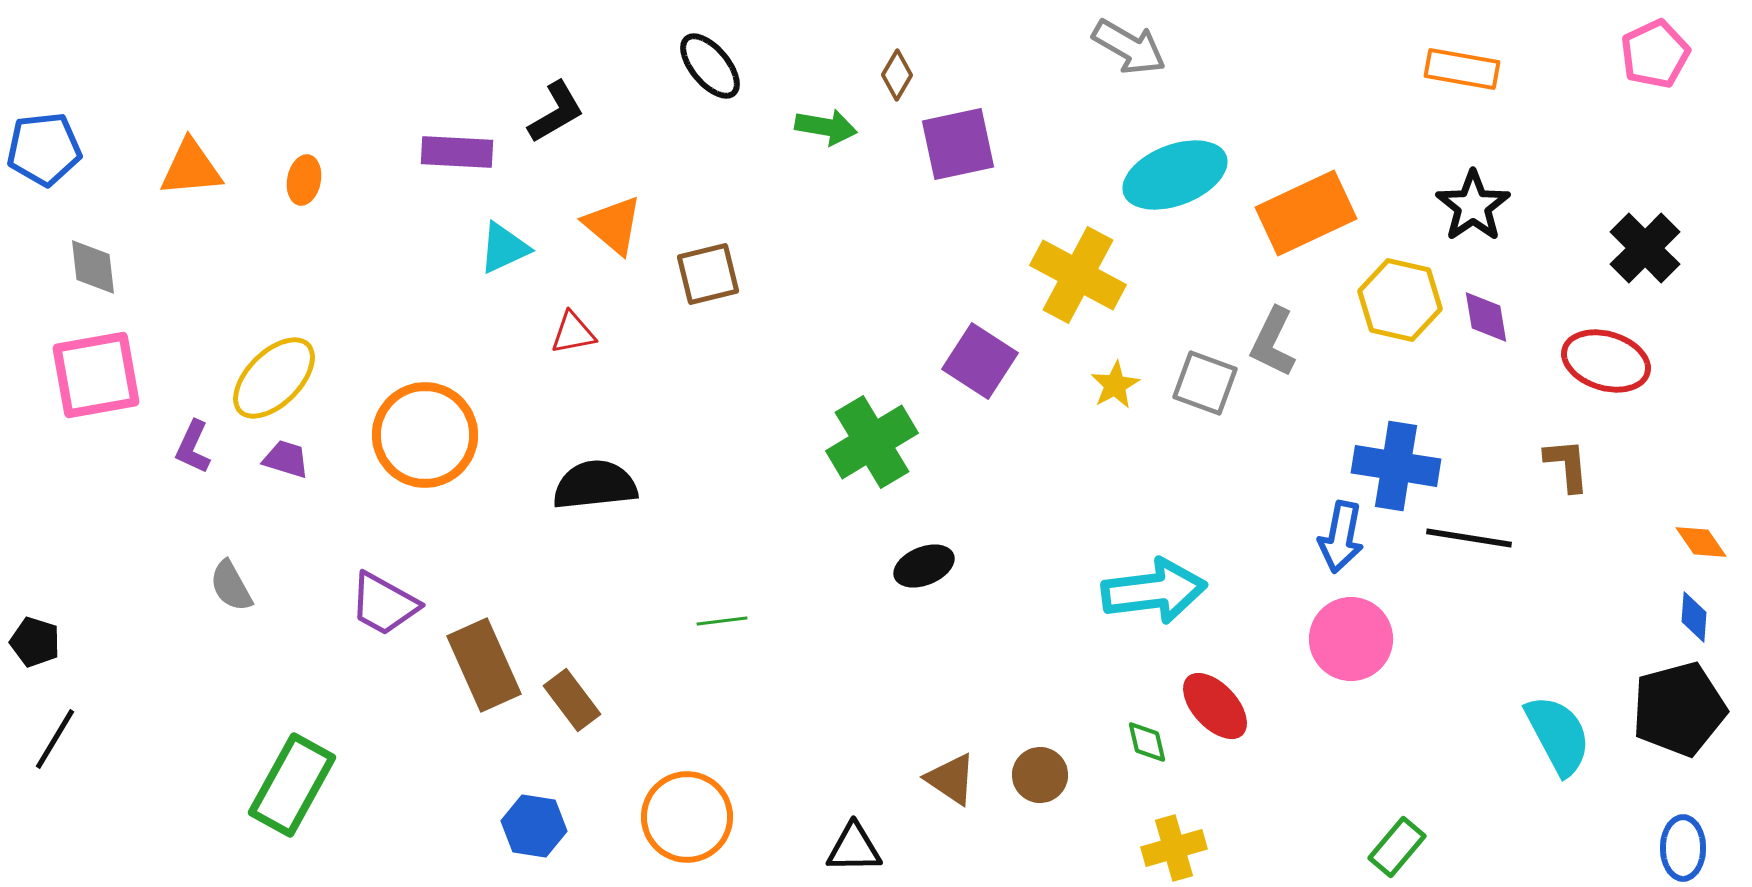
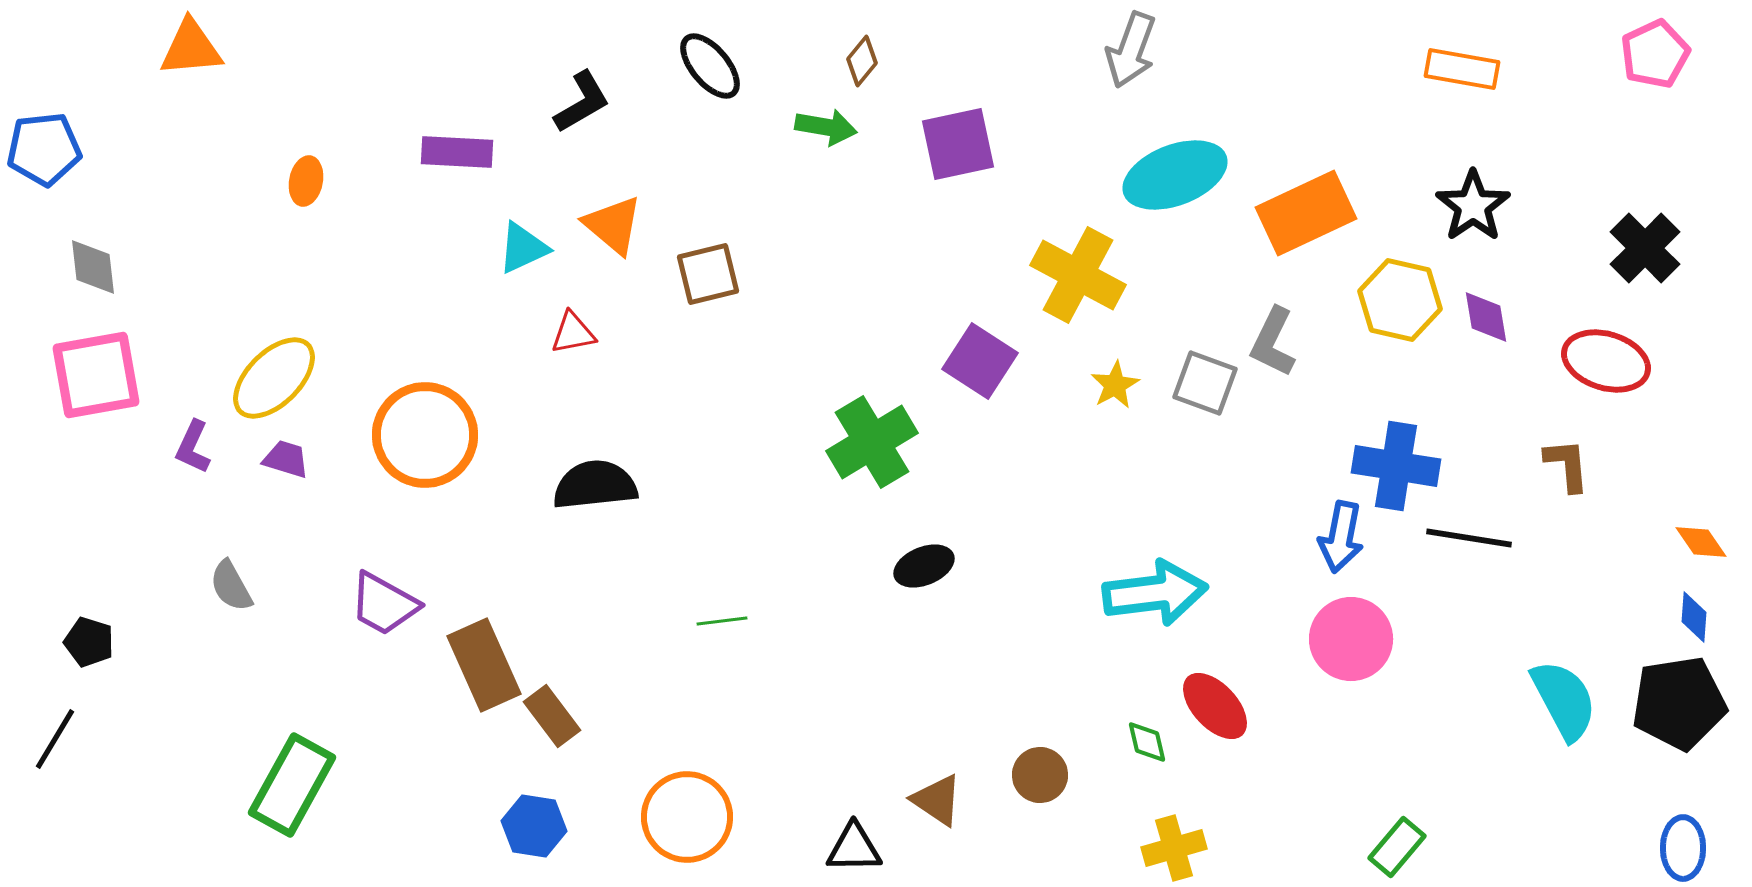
gray arrow at (1129, 47): moved 2 px right, 3 px down; rotated 80 degrees clockwise
brown diamond at (897, 75): moved 35 px left, 14 px up; rotated 9 degrees clockwise
black L-shape at (556, 112): moved 26 px right, 10 px up
orange triangle at (191, 168): moved 120 px up
orange ellipse at (304, 180): moved 2 px right, 1 px down
cyan triangle at (504, 248): moved 19 px right
cyan arrow at (1154, 591): moved 1 px right, 2 px down
black pentagon at (35, 642): moved 54 px right
brown rectangle at (572, 700): moved 20 px left, 16 px down
black pentagon at (1679, 709): moved 6 px up; rotated 6 degrees clockwise
cyan semicircle at (1558, 735): moved 6 px right, 35 px up
brown triangle at (951, 779): moved 14 px left, 21 px down
